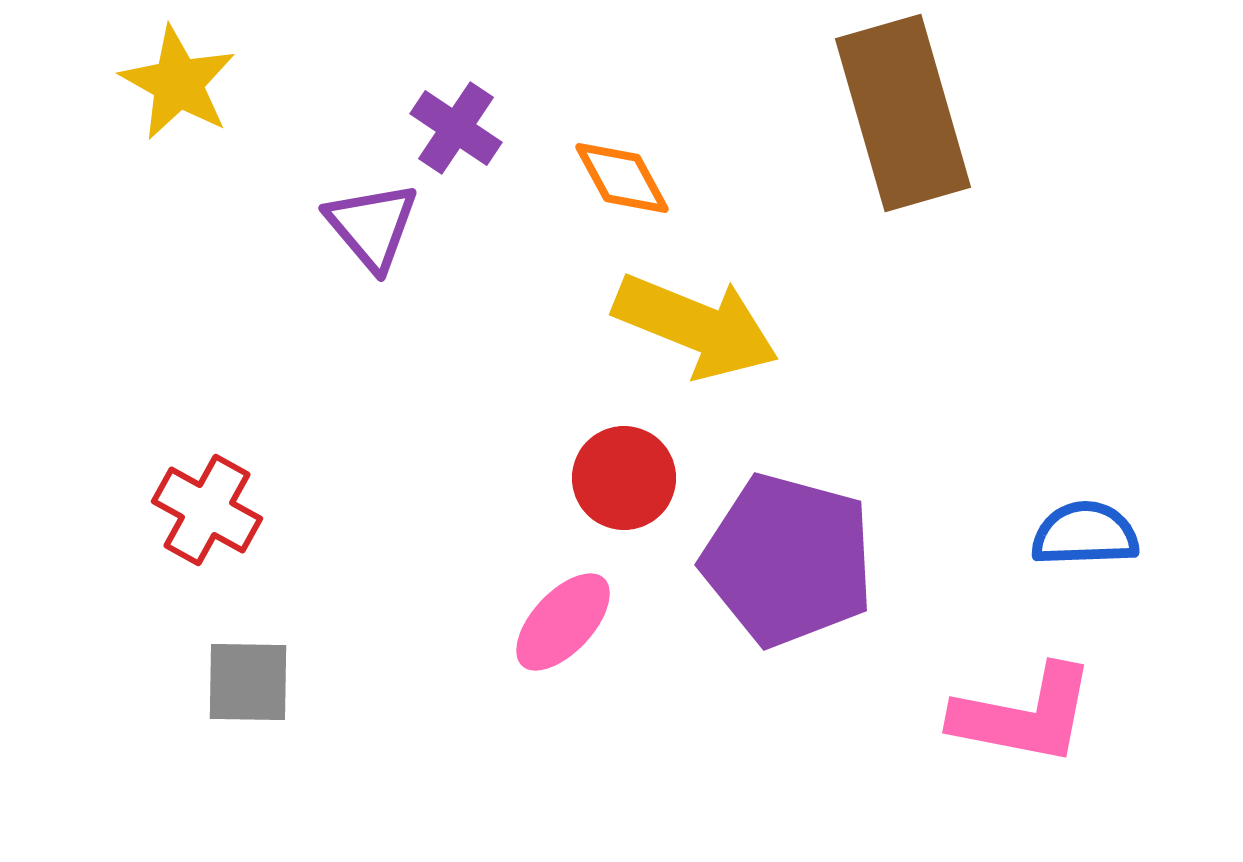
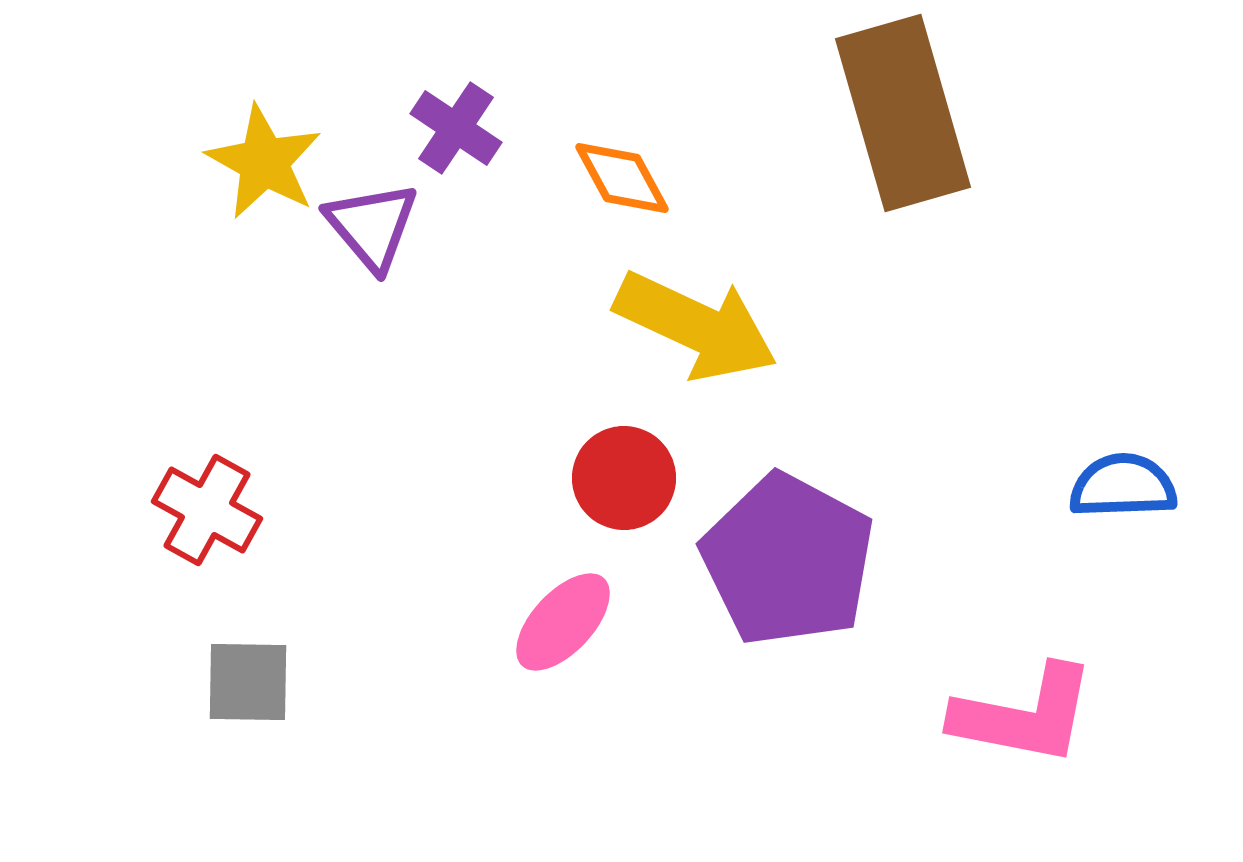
yellow star: moved 86 px right, 79 px down
yellow arrow: rotated 3 degrees clockwise
blue semicircle: moved 38 px right, 48 px up
purple pentagon: rotated 13 degrees clockwise
